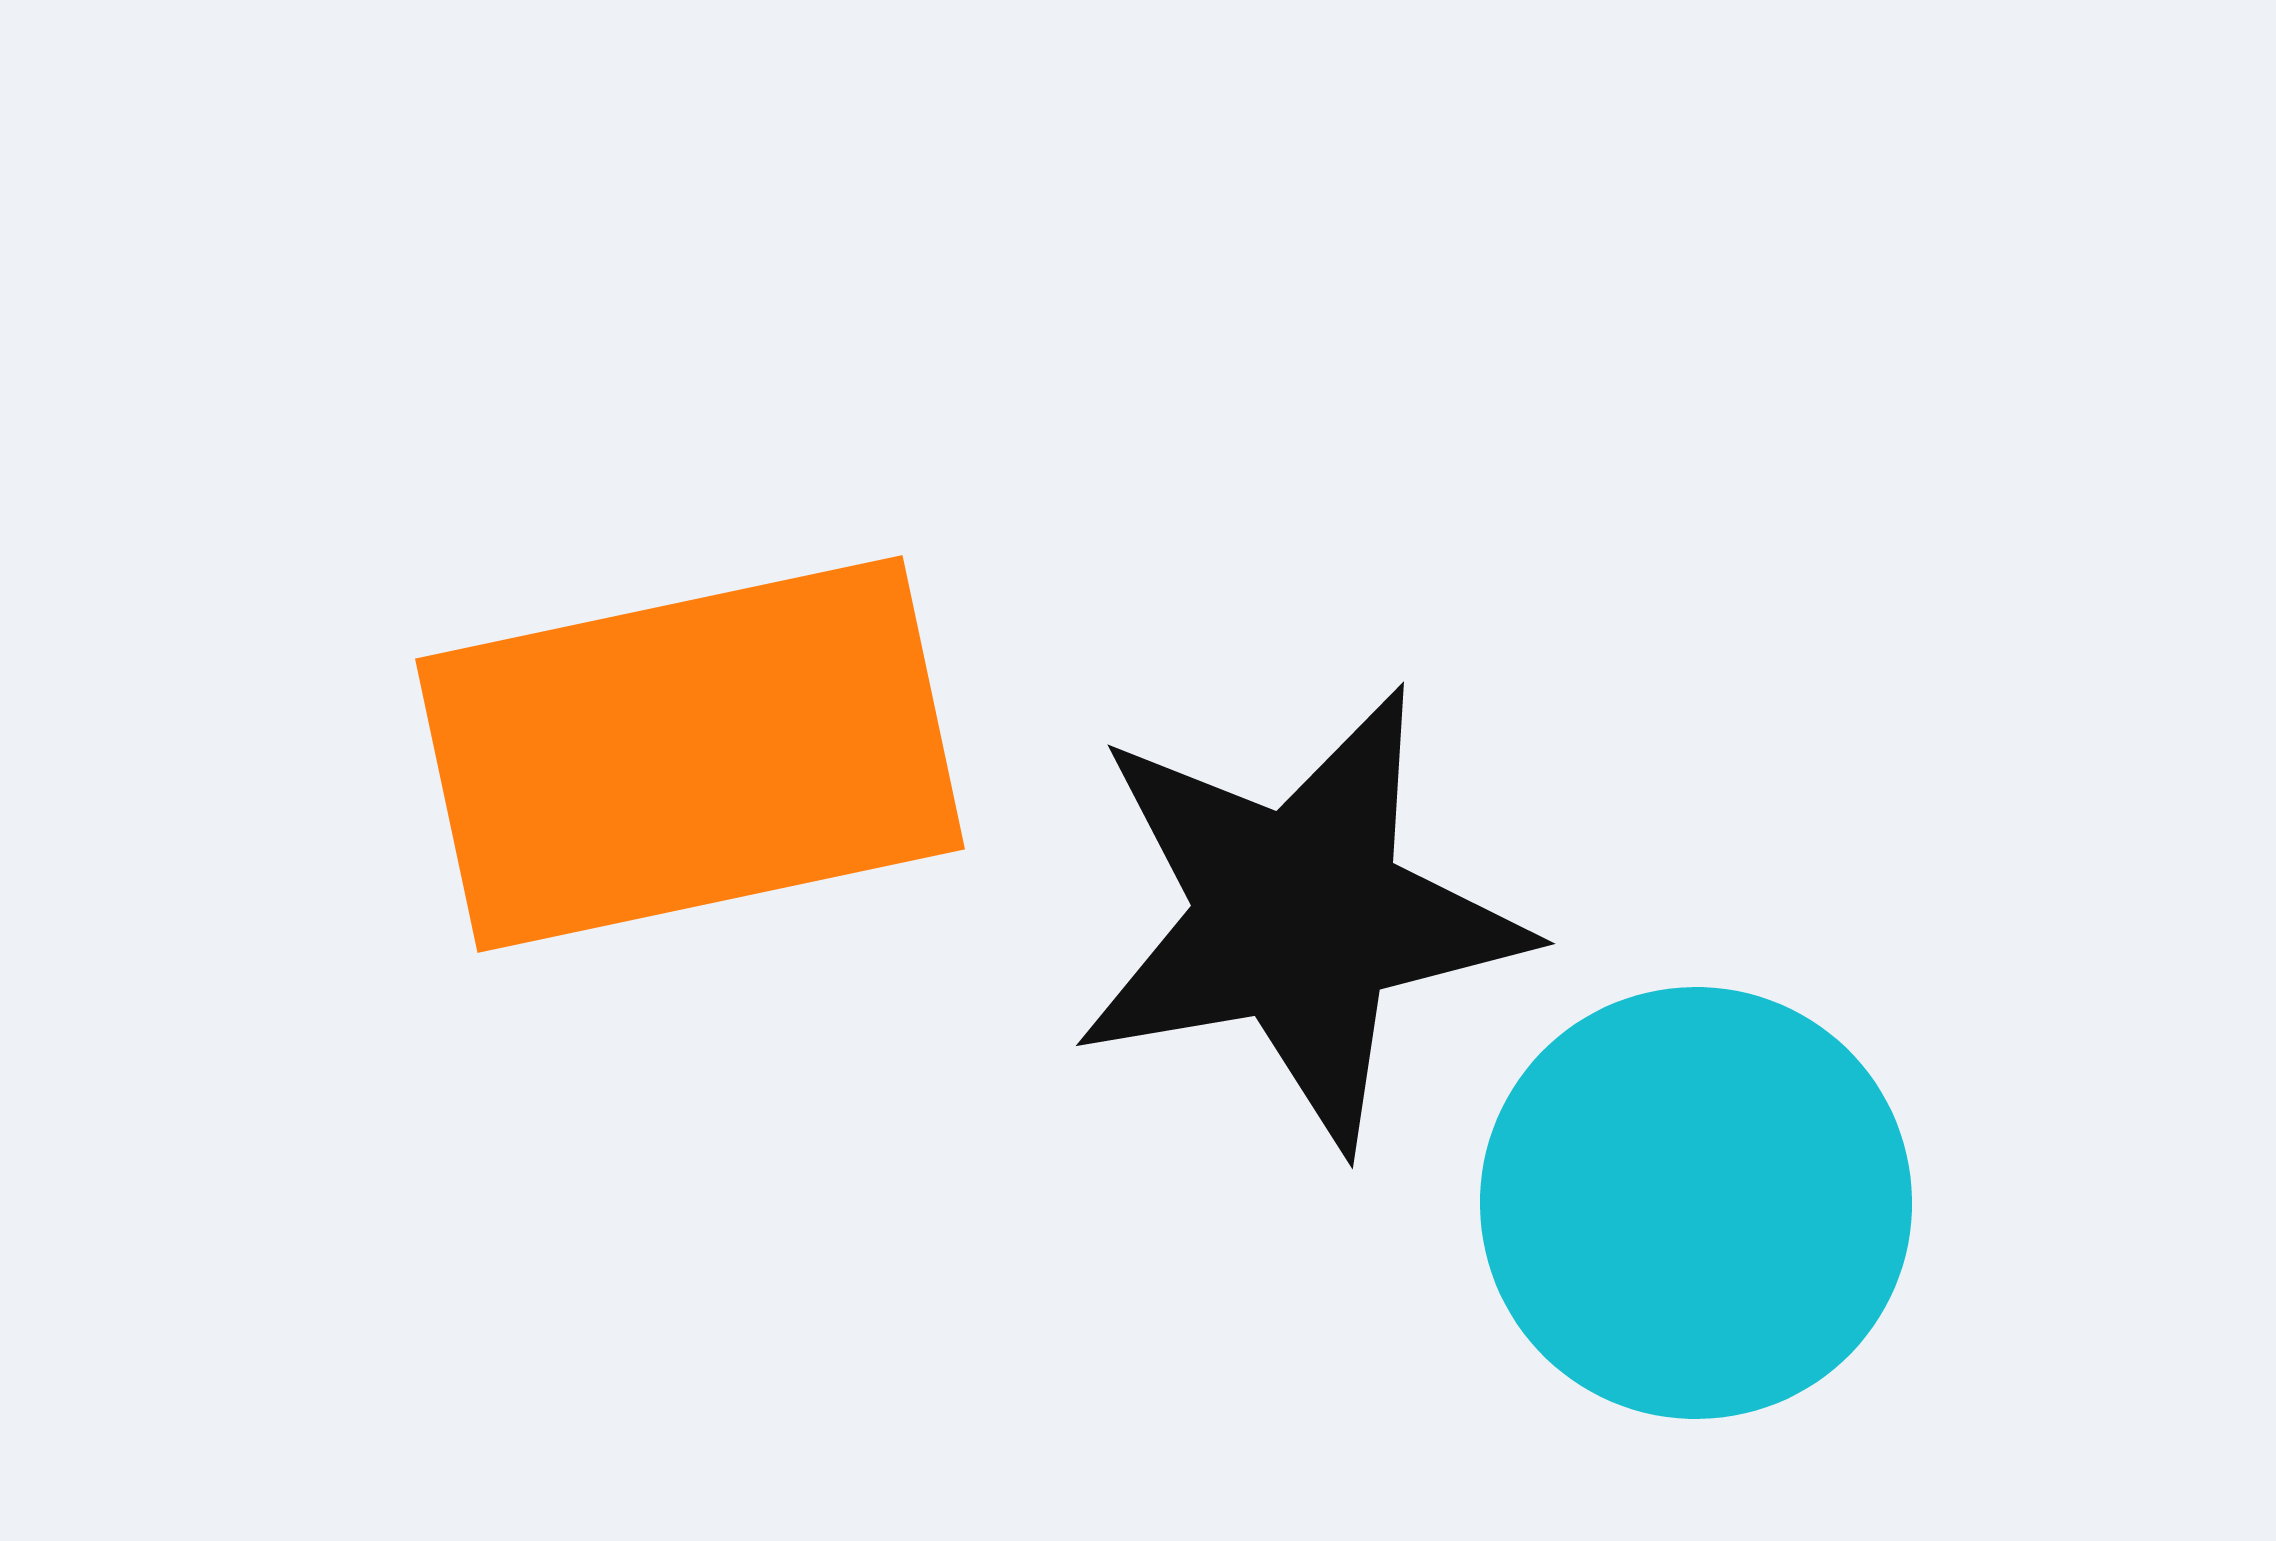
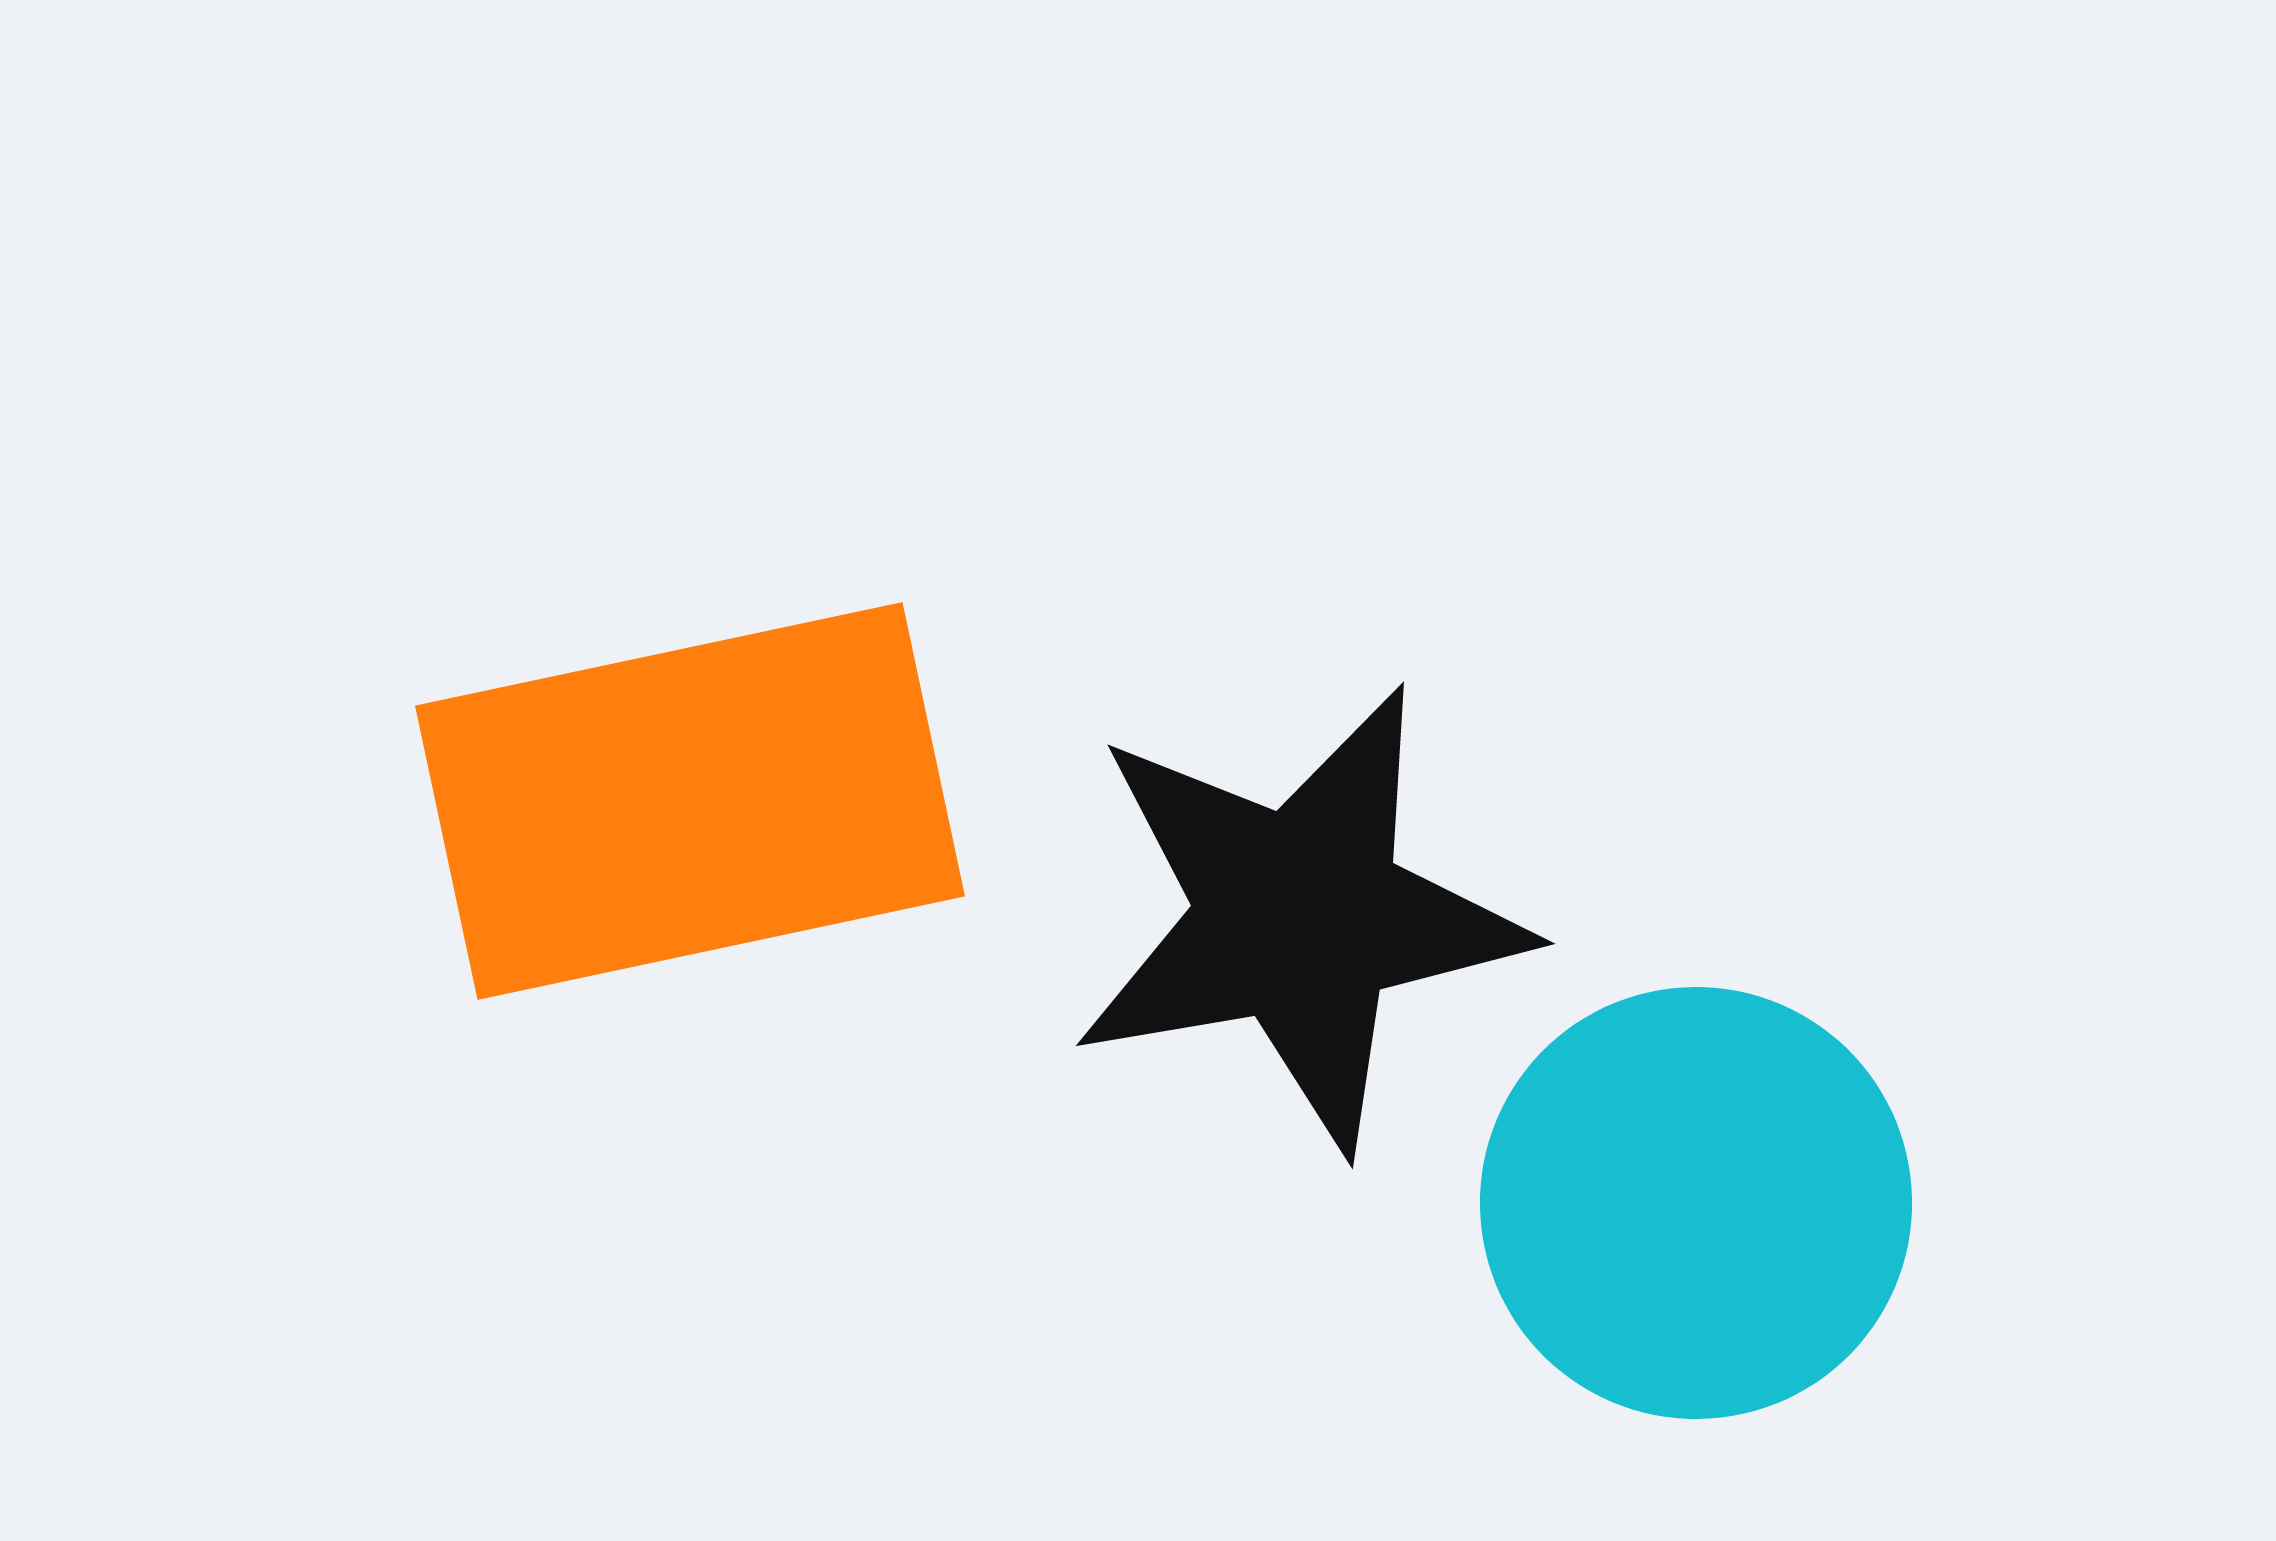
orange rectangle: moved 47 px down
